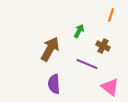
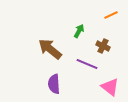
orange line: rotated 48 degrees clockwise
brown arrow: rotated 80 degrees counterclockwise
